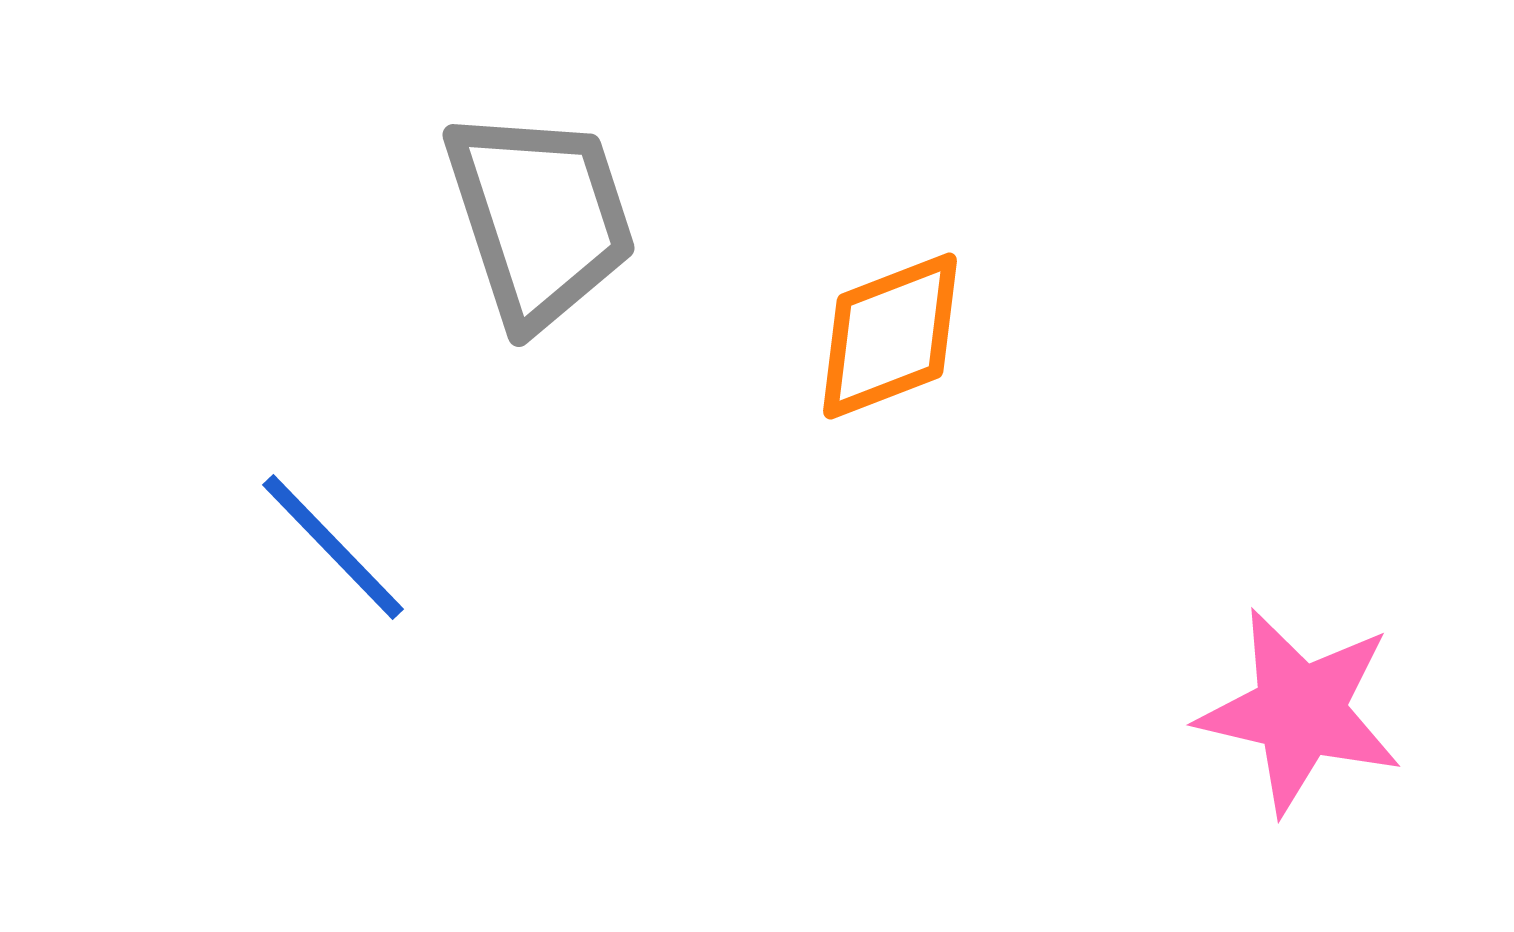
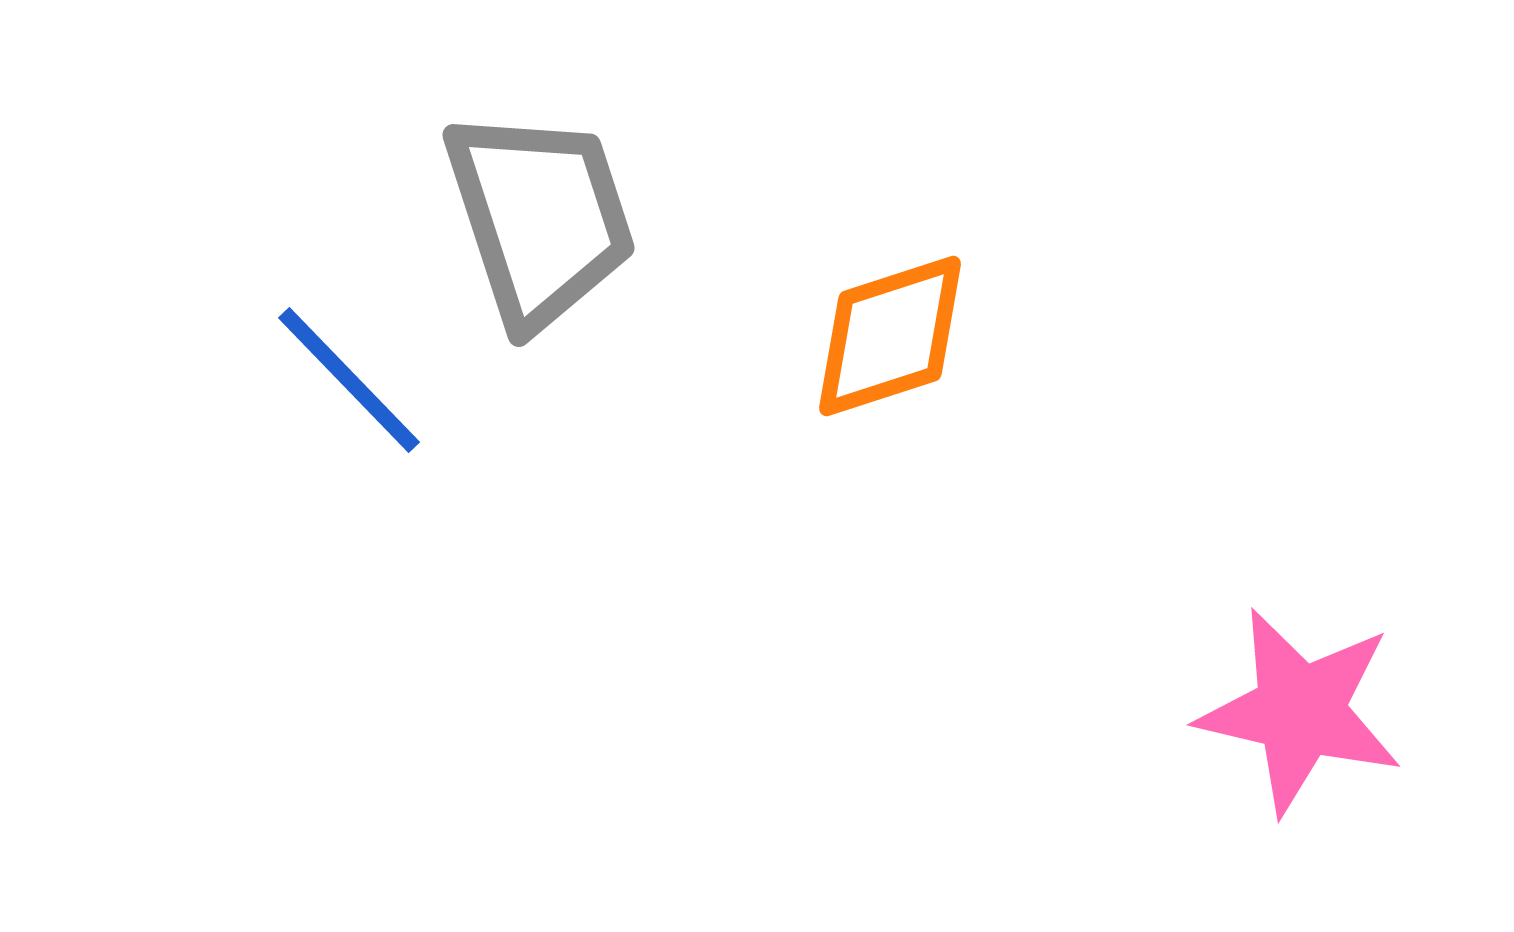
orange diamond: rotated 3 degrees clockwise
blue line: moved 16 px right, 167 px up
